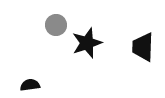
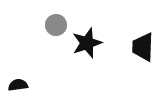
black semicircle: moved 12 px left
